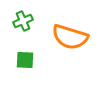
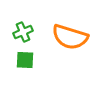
green cross: moved 11 px down
